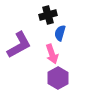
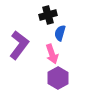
purple L-shape: rotated 24 degrees counterclockwise
